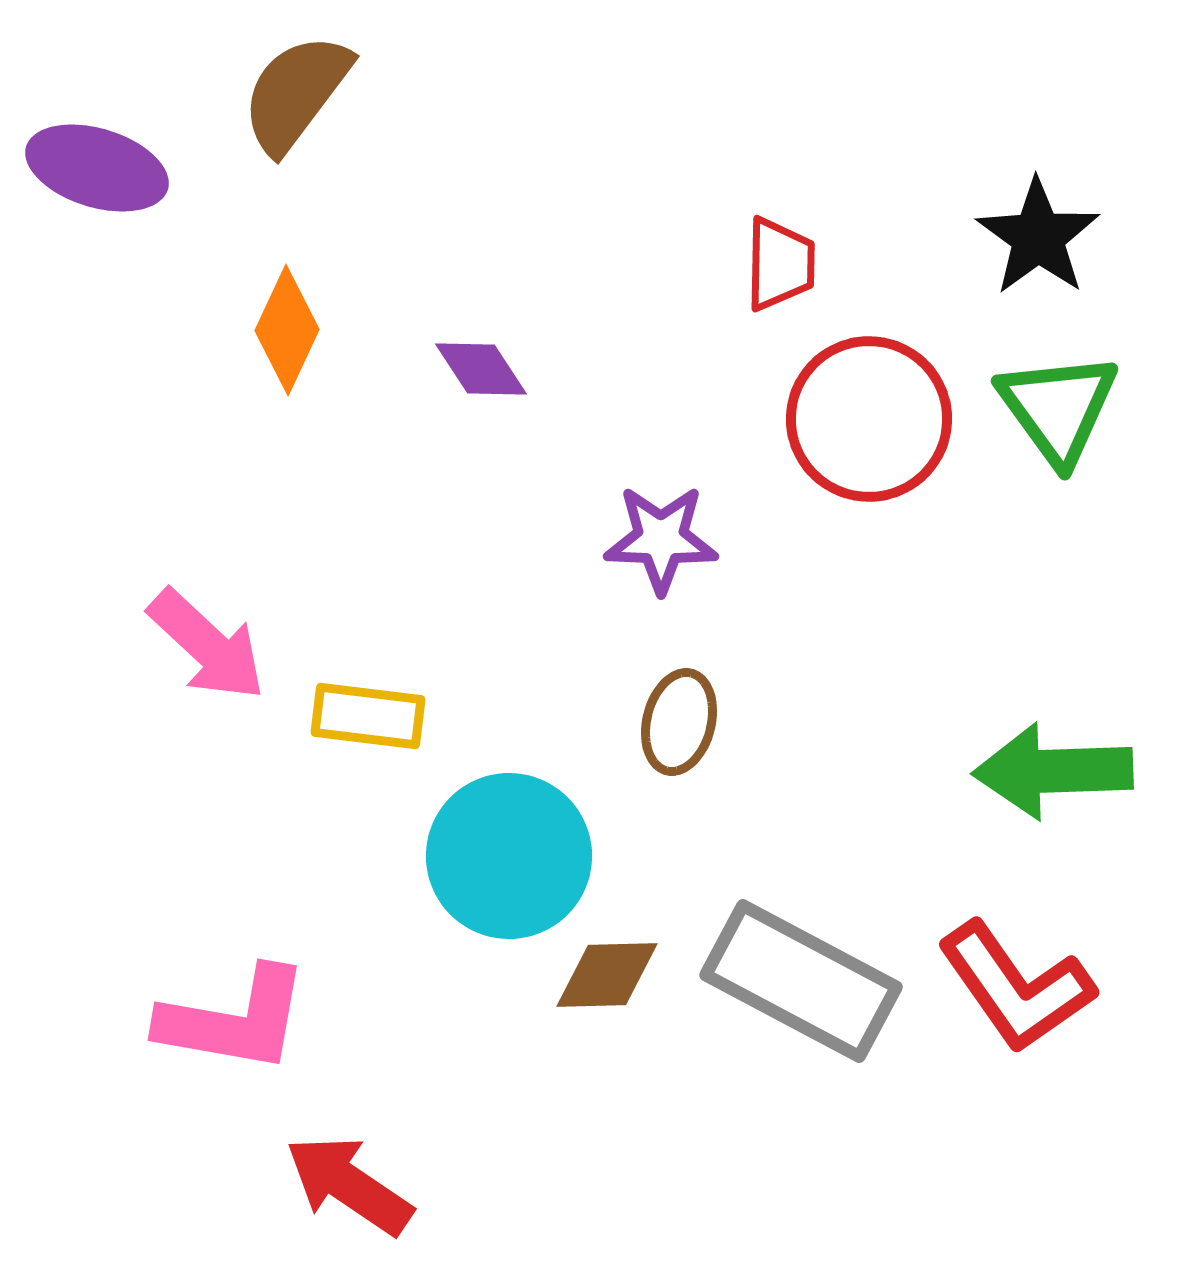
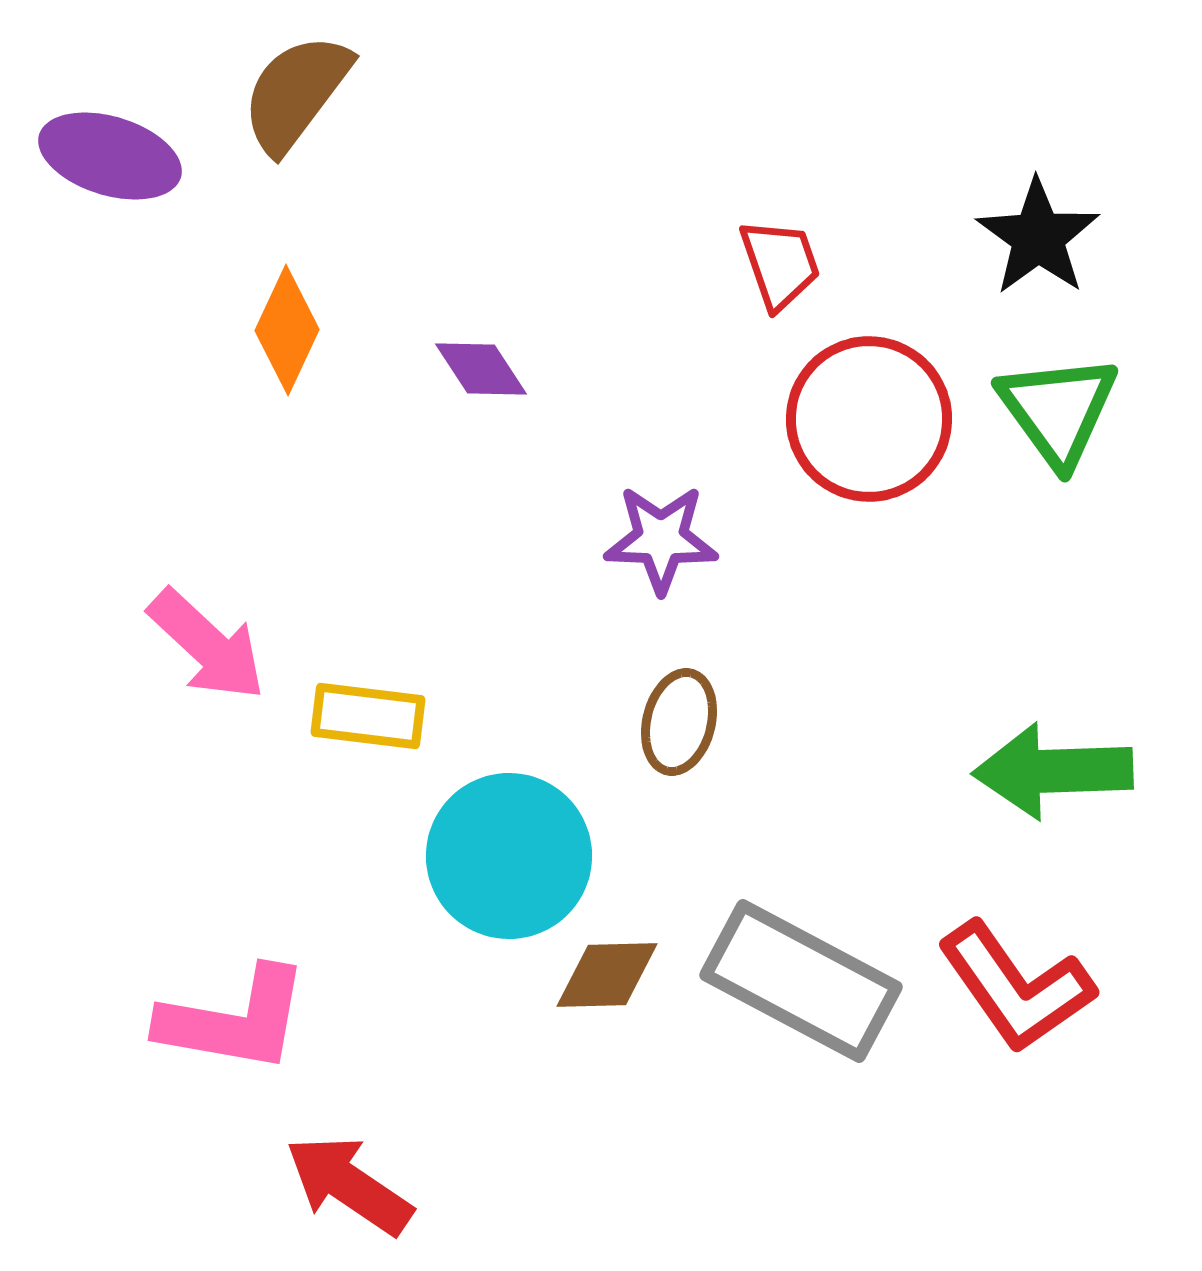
purple ellipse: moved 13 px right, 12 px up
red trapezoid: rotated 20 degrees counterclockwise
green triangle: moved 2 px down
